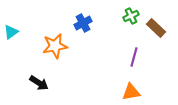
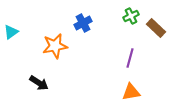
purple line: moved 4 px left, 1 px down
